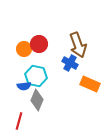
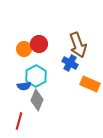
cyan hexagon: rotated 20 degrees clockwise
